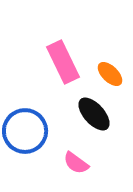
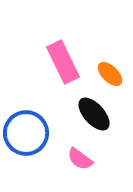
blue circle: moved 1 px right, 2 px down
pink semicircle: moved 4 px right, 4 px up
